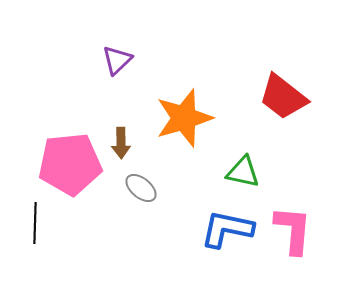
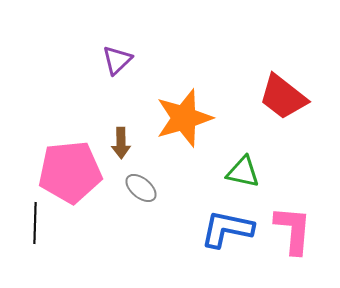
pink pentagon: moved 8 px down
